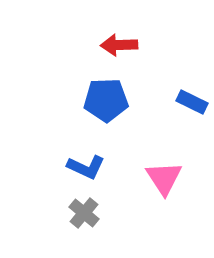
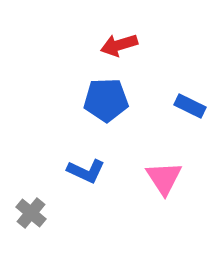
red arrow: rotated 15 degrees counterclockwise
blue rectangle: moved 2 px left, 4 px down
blue L-shape: moved 4 px down
gray cross: moved 53 px left
